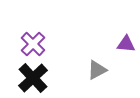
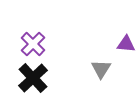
gray triangle: moved 4 px right, 1 px up; rotated 30 degrees counterclockwise
